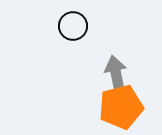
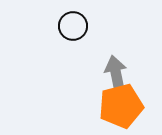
orange pentagon: moved 1 px up
